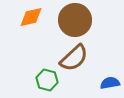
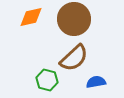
brown circle: moved 1 px left, 1 px up
blue semicircle: moved 14 px left, 1 px up
